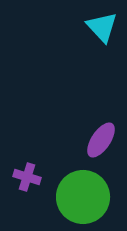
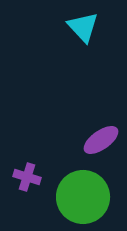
cyan triangle: moved 19 px left
purple ellipse: rotated 21 degrees clockwise
